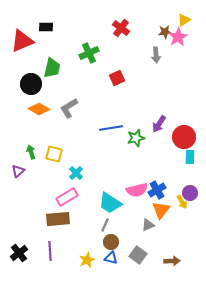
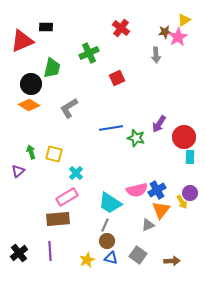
orange diamond: moved 10 px left, 4 px up
green star: rotated 30 degrees clockwise
brown circle: moved 4 px left, 1 px up
